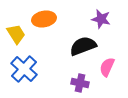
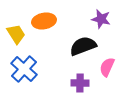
orange ellipse: moved 2 px down
purple cross: rotated 12 degrees counterclockwise
